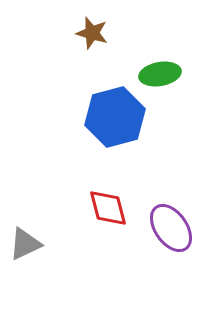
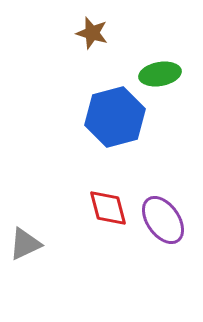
purple ellipse: moved 8 px left, 8 px up
